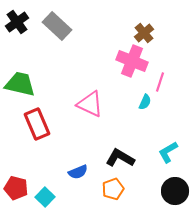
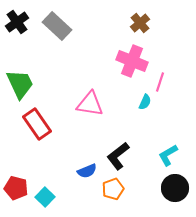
brown cross: moved 4 px left, 10 px up
green trapezoid: rotated 52 degrees clockwise
pink triangle: rotated 16 degrees counterclockwise
red rectangle: rotated 12 degrees counterclockwise
cyan L-shape: moved 3 px down
black L-shape: moved 2 px left, 2 px up; rotated 68 degrees counterclockwise
blue semicircle: moved 9 px right, 1 px up
black circle: moved 3 px up
